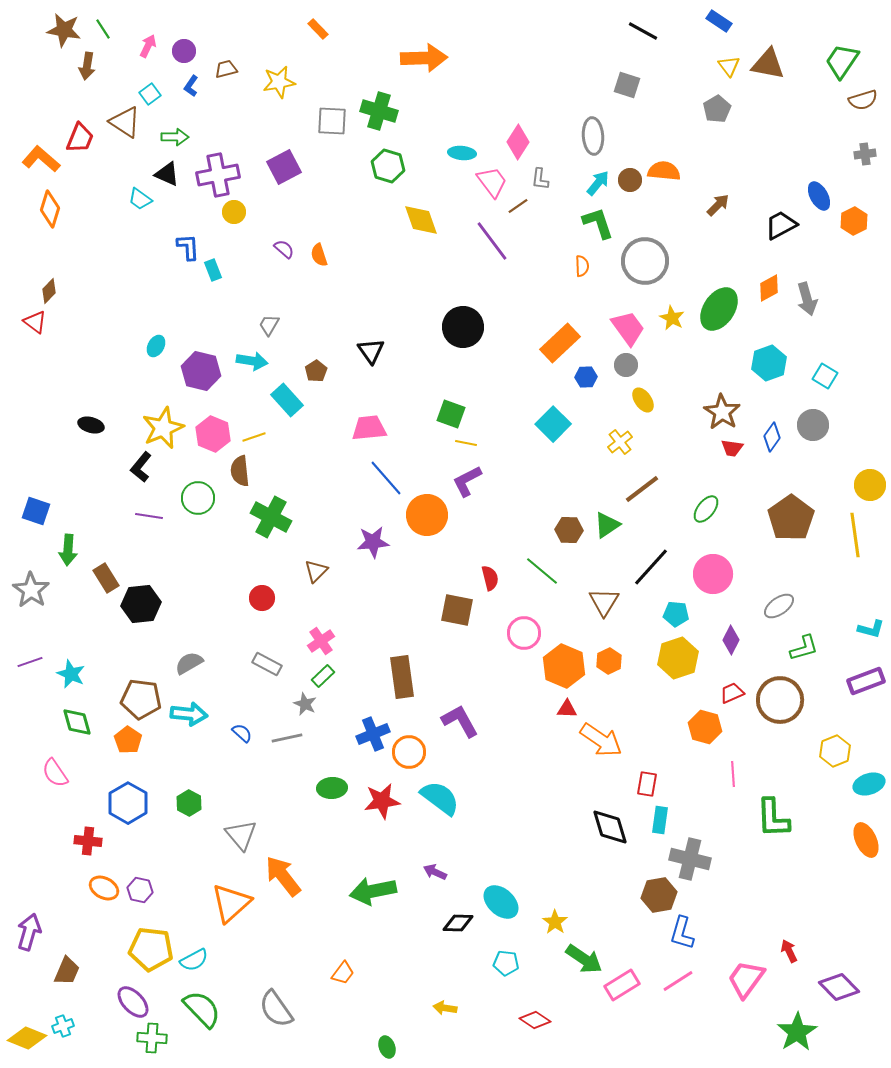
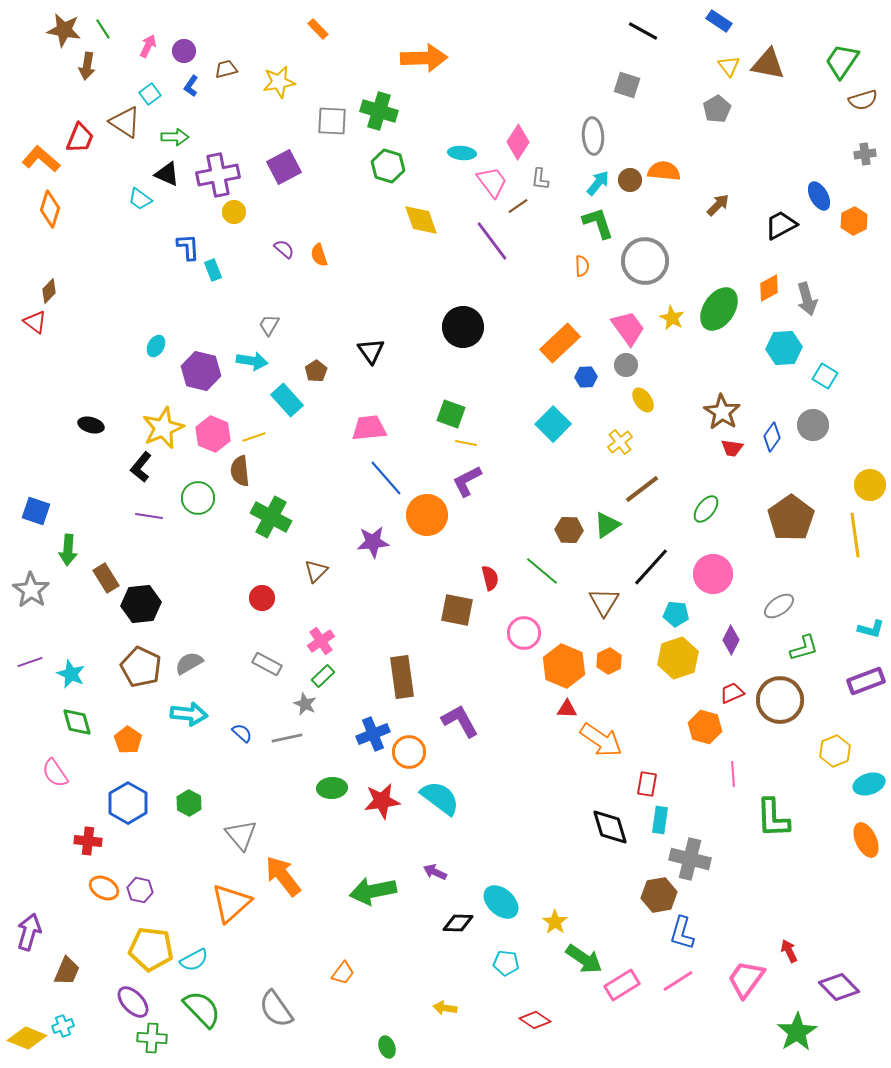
cyan hexagon at (769, 363): moved 15 px right, 15 px up; rotated 16 degrees clockwise
brown pentagon at (141, 699): moved 32 px up; rotated 18 degrees clockwise
